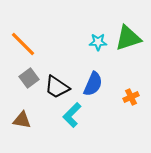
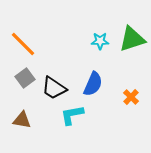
green triangle: moved 4 px right, 1 px down
cyan star: moved 2 px right, 1 px up
gray square: moved 4 px left
black trapezoid: moved 3 px left, 1 px down
orange cross: rotated 21 degrees counterclockwise
cyan L-shape: rotated 35 degrees clockwise
